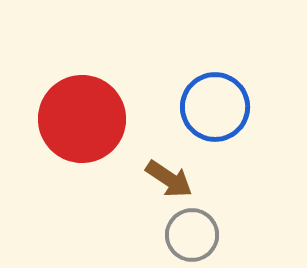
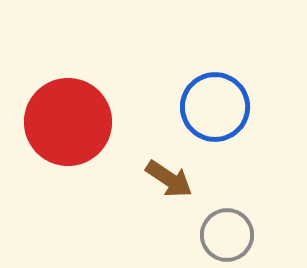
red circle: moved 14 px left, 3 px down
gray circle: moved 35 px right
